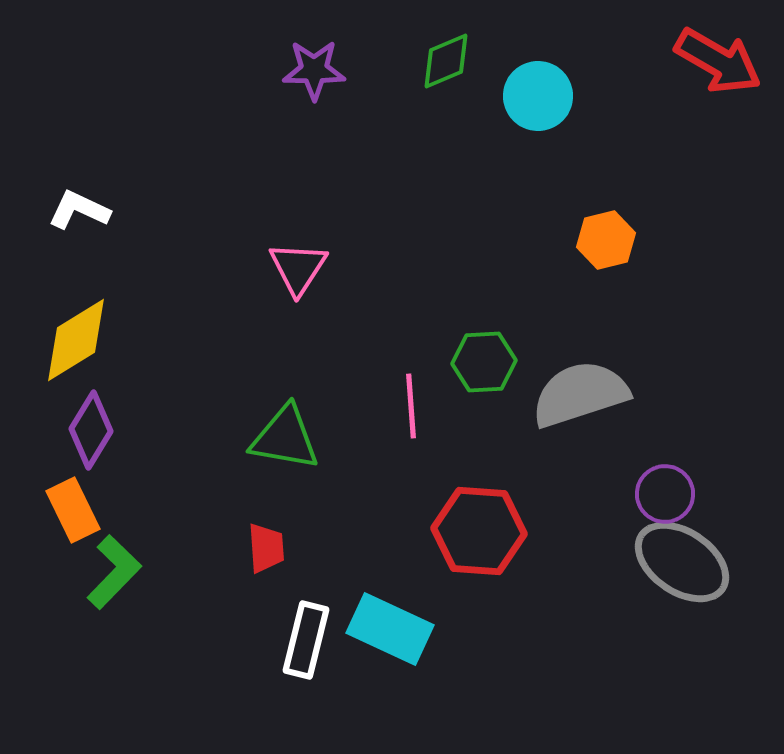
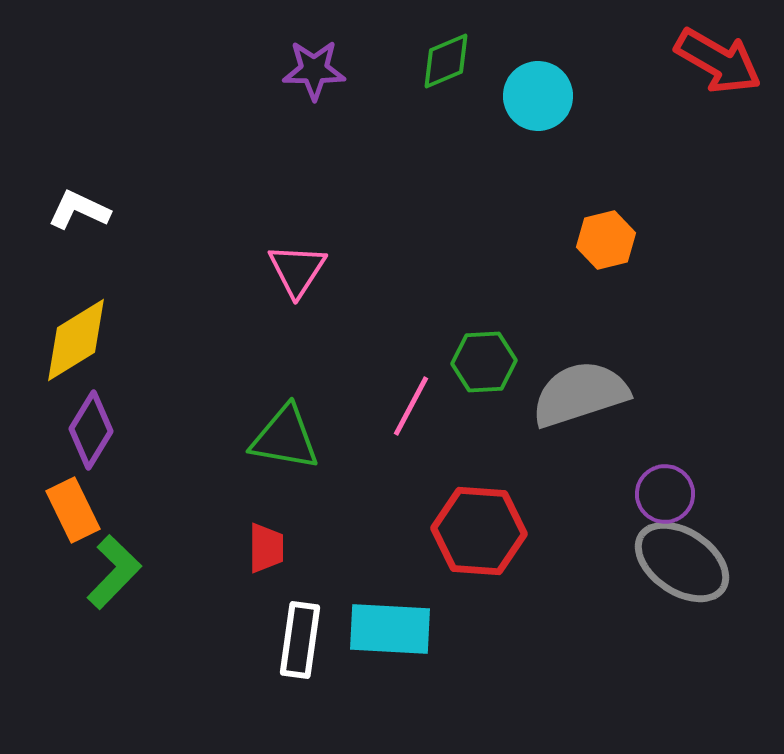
pink triangle: moved 1 px left, 2 px down
pink line: rotated 32 degrees clockwise
red trapezoid: rotated 4 degrees clockwise
cyan rectangle: rotated 22 degrees counterclockwise
white rectangle: moved 6 px left; rotated 6 degrees counterclockwise
